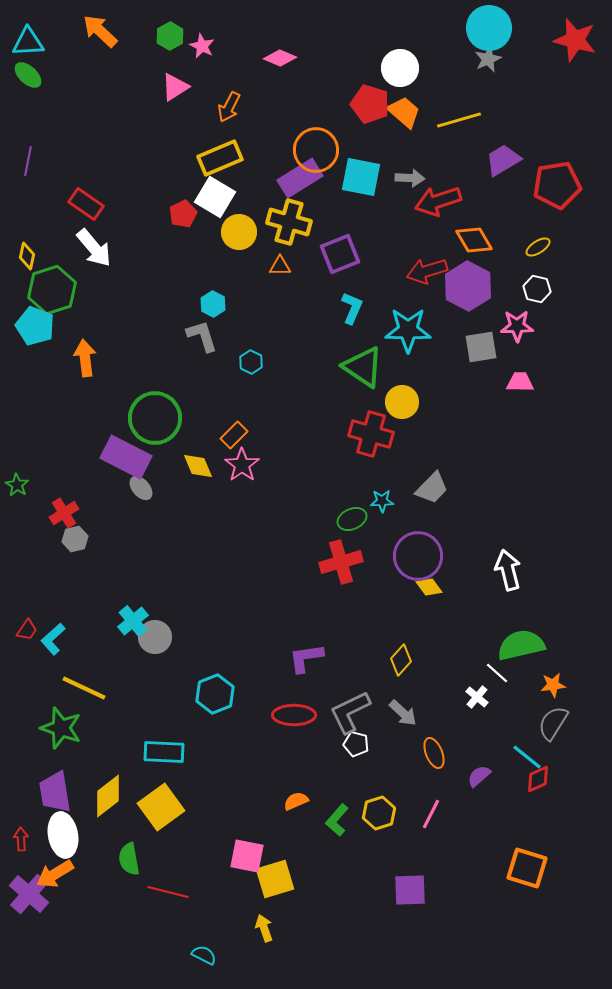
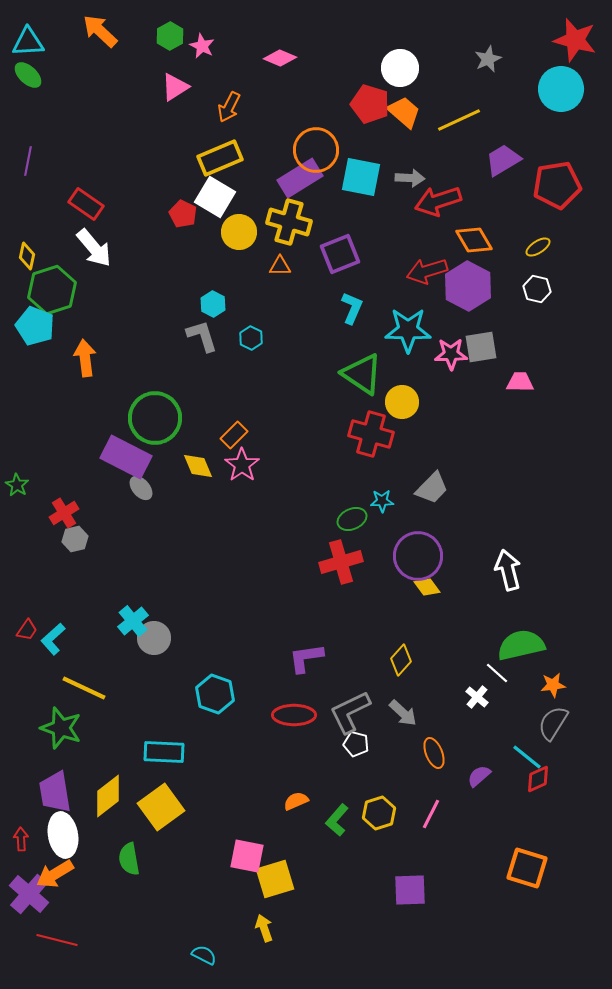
cyan circle at (489, 28): moved 72 px right, 61 px down
yellow line at (459, 120): rotated 9 degrees counterclockwise
red pentagon at (183, 214): rotated 20 degrees counterclockwise
pink star at (517, 326): moved 66 px left, 28 px down
cyan hexagon at (251, 362): moved 24 px up
green triangle at (363, 367): moved 1 px left, 7 px down
yellow diamond at (429, 587): moved 2 px left
gray circle at (155, 637): moved 1 px left, 1 px down
cyan hexagon at (215, 694): rotated 18 degrees counterclockwise
red line at (168, 892): moved 111 px left, 48 px down
